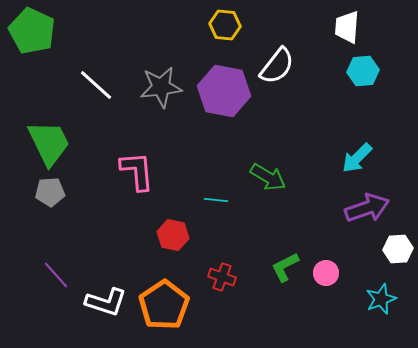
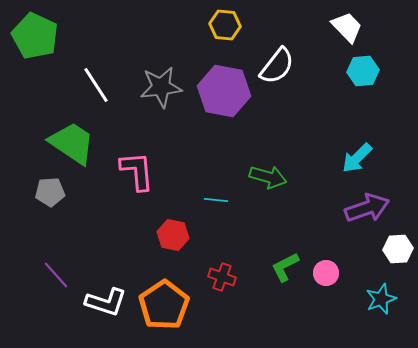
white trapezoid: rotated 132 degrees clockwise
green pentagon: moved 3 px right, 5 px down
white line: rotated 15 degrees clockwise
green trapezoid: moved 23 px right; rotated 30 degrees counterclockwise
green arrow: rotated 15 degrees counterclockwise
